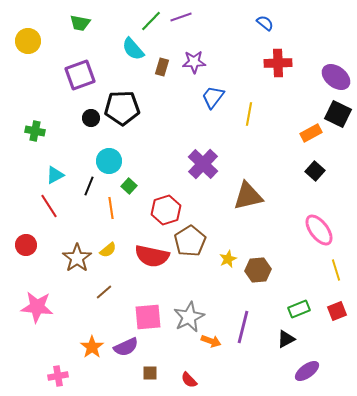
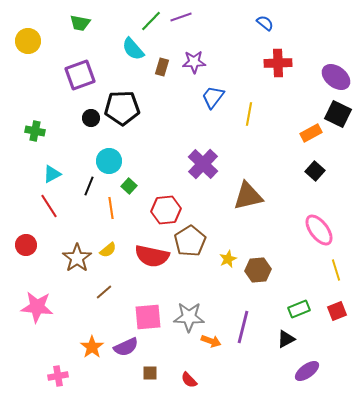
cyan triangle at (55, 175): moved 3 px left, 1 px up
red hexagon at (166, 210): rotated 12 degrees clockwise
gray star at (189, 317): rotated 28 degrees clockwise
